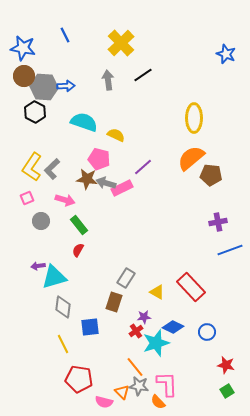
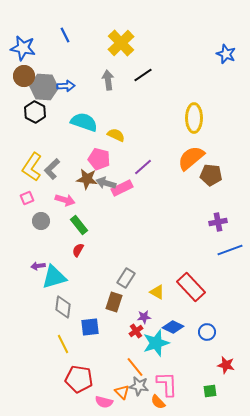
green square at (227, 391): moved 17 px left; rotated 24 degrees clockwise
